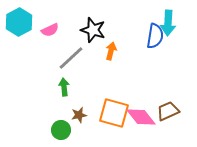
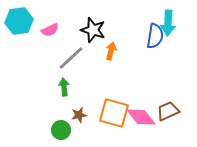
cyan hexagon: moved 1 px up; rotated 20 degrees clockwise
